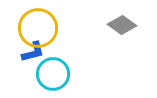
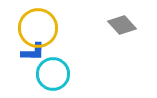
gray diamond: rotated 12 degrees clockwise
blue L-shape: rotated 15 degrees clockwise
